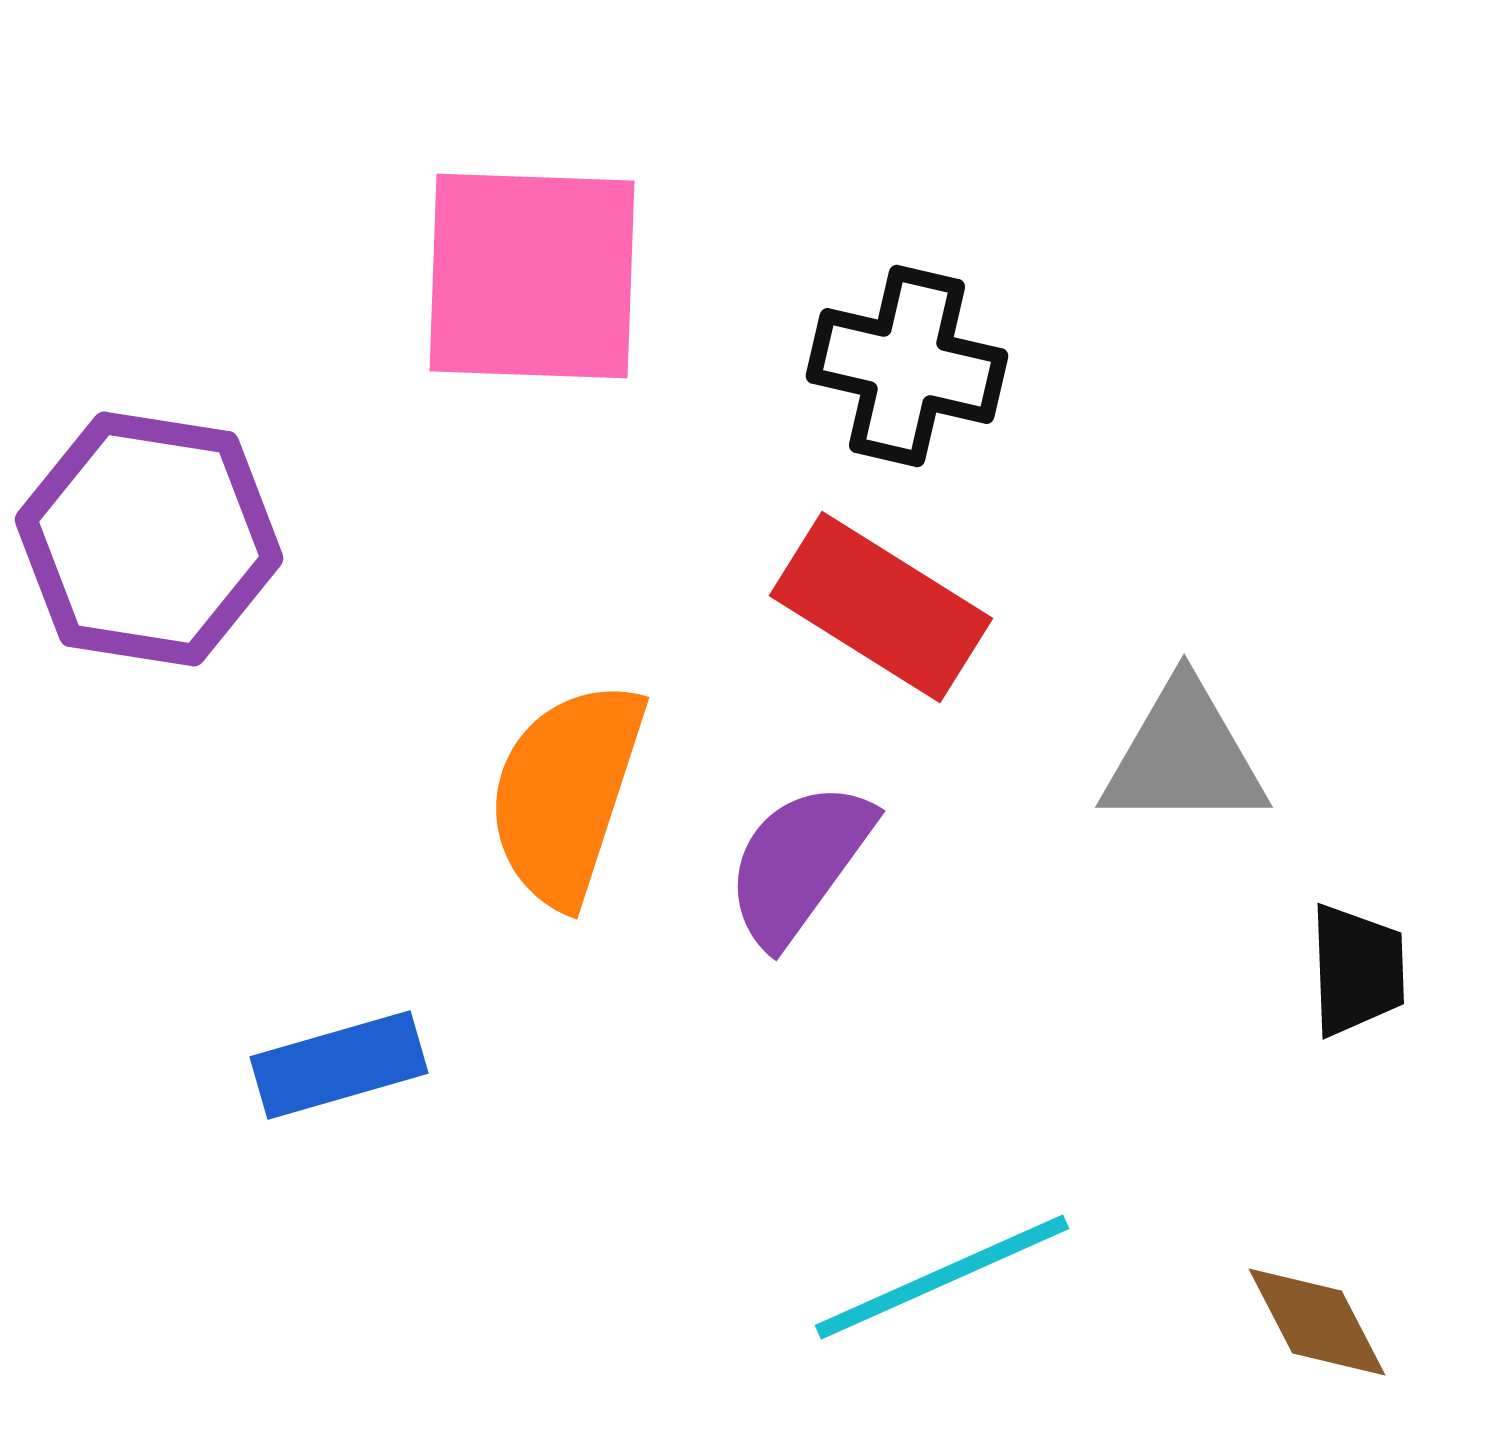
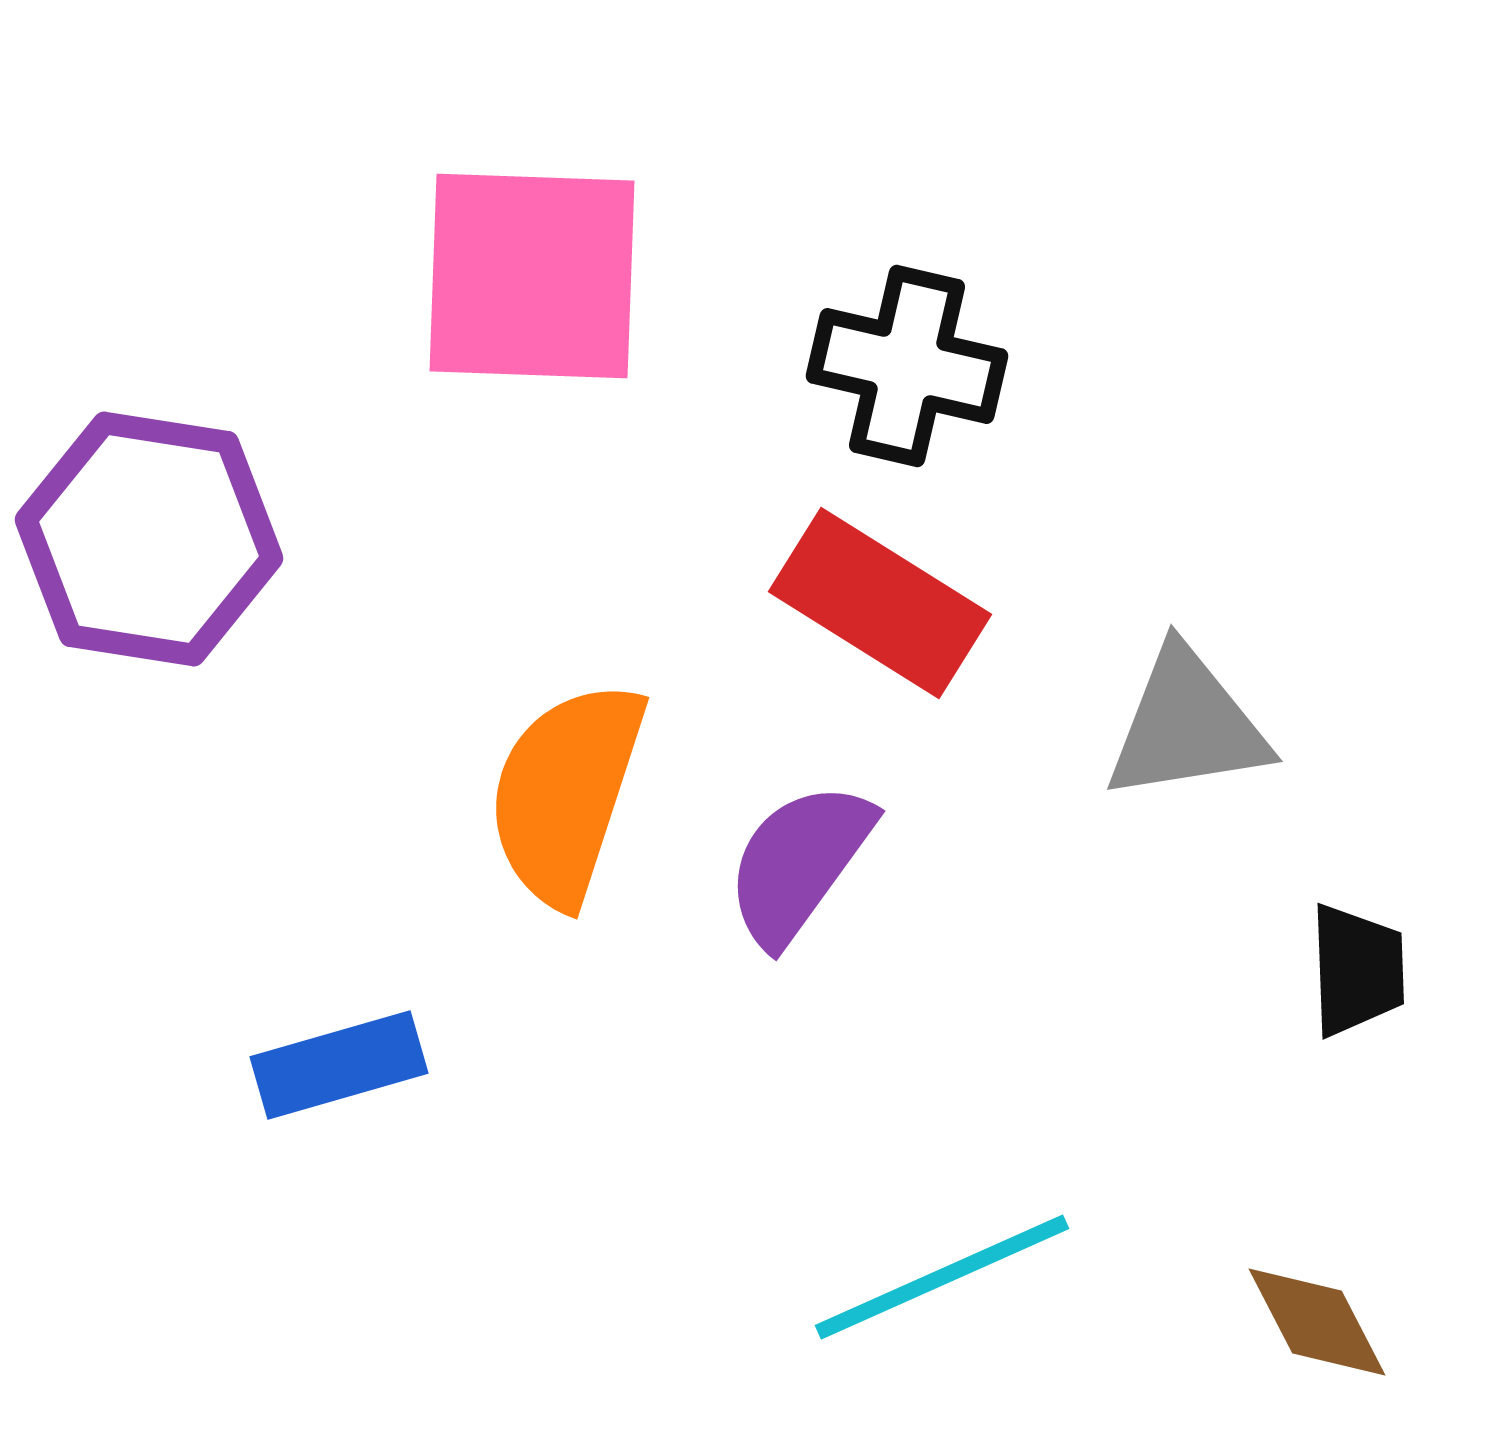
red rectangle: moved 1 px left, 4 px up
gray triangle: moved 3 px right, 31 px up; rotated 9 degrees counterclockwise
